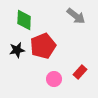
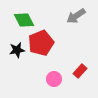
gray arrow: rotated 108 degrees clockwise
green diamond: rotated 30 degrees counterclockwise
red pentagon: moved 2 px left, 3 px up
red rectangle: moved 1 px up
